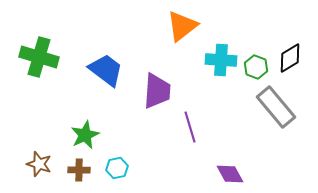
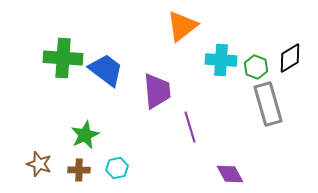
green cross: moved 24 px right, 1 px down; rotated 12 degrees counterclockwise
purple trapezoid: rotated 9 degrees counterclockwise
gray rectangle: moved 8 px left, 3 px up; rotated 24 degrees clockwise
